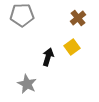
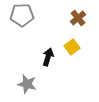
gray star: rotated 12 degrees counterclockwise
